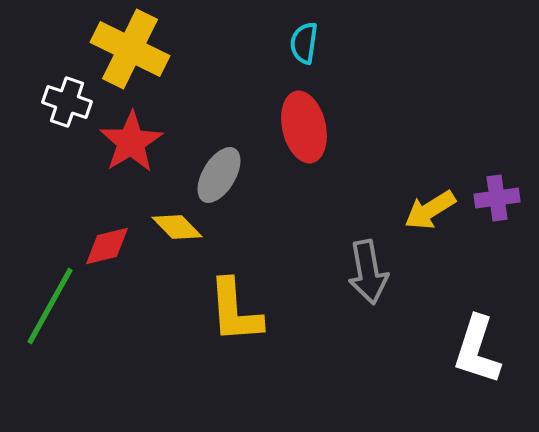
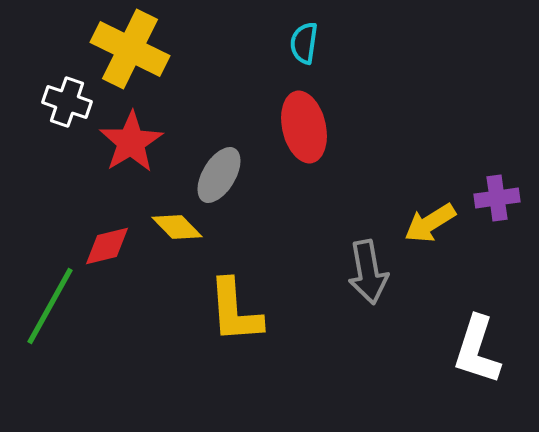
yellow arrow: moved 13 px down
